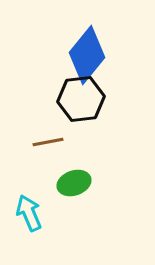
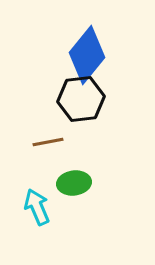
green ellipse: rotated 12 degrees clockwise
cyan arrow: moved 8 px right, 6 px up
